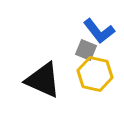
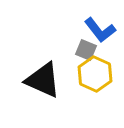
blue L-shape: moved 1 px right, 1 px up
yellow hexagon: rotated 12 degrees clockwise
